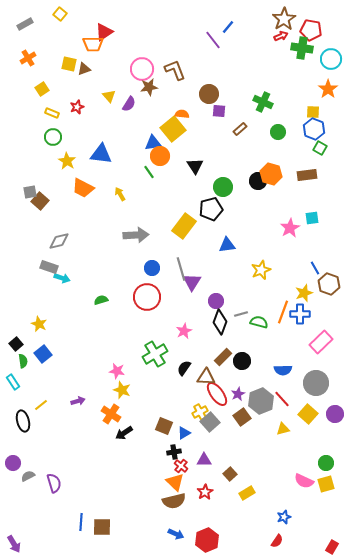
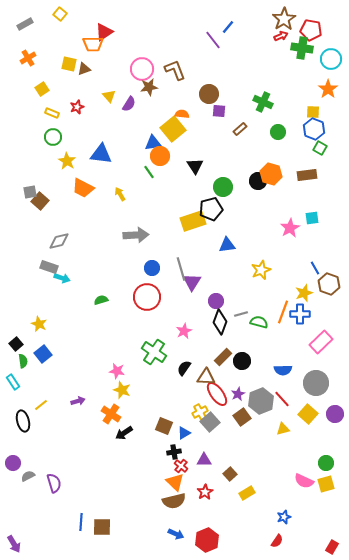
yellow rectangle at (184, 226): moved 9 px right, 5 px up; rotated 35 degrees clockwise
green cross at (155, 354): moved 1 px left, 2 px up; rotated 25 degrees counterclockwise
